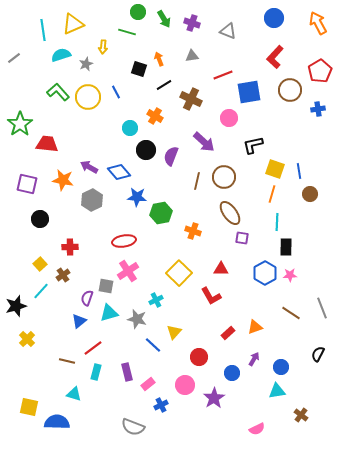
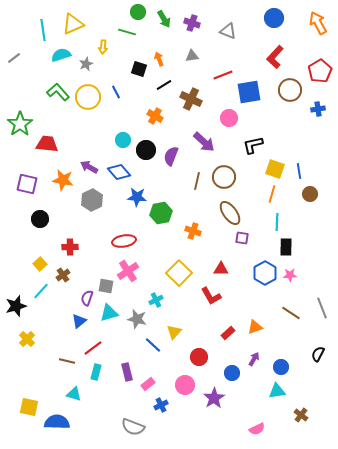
cyan circle at (130, 128): moved 7 px left, 12 px down
